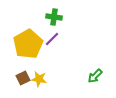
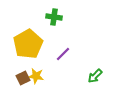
purple line: moved 11 px right, 15 px down
yellow star: moved 3 px left, 3 px up
